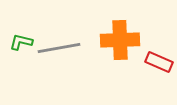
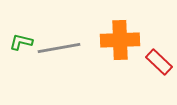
red rectangle: rotated 20 degrees clockwise
